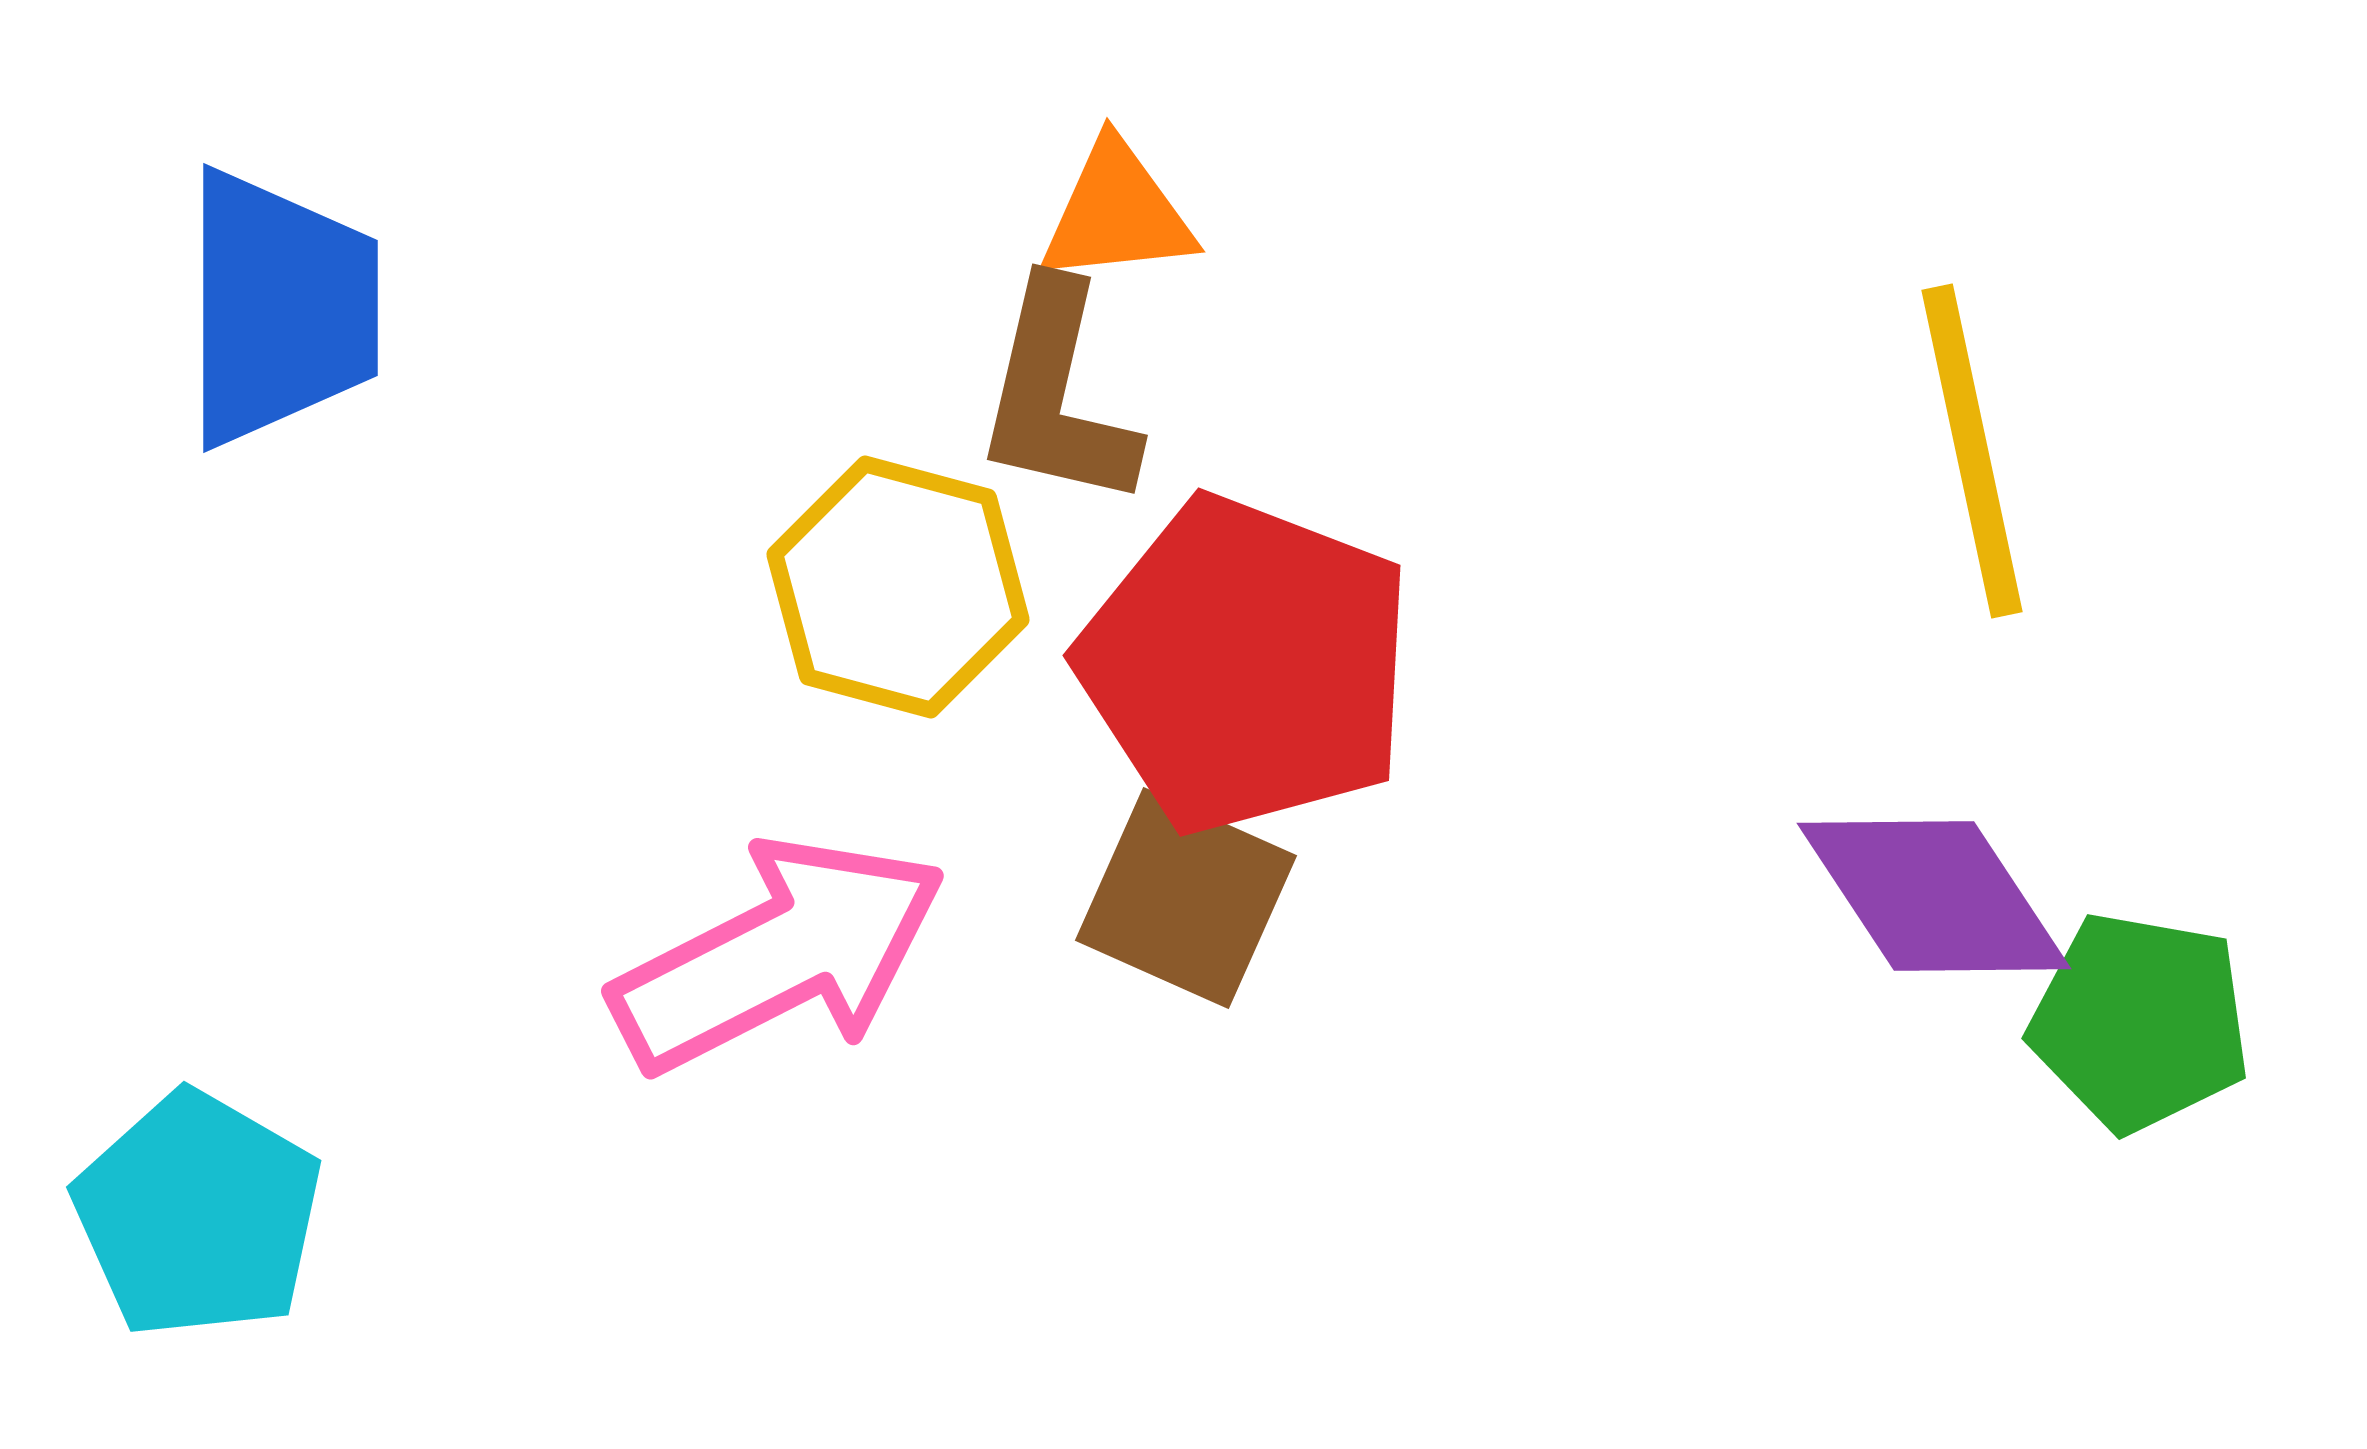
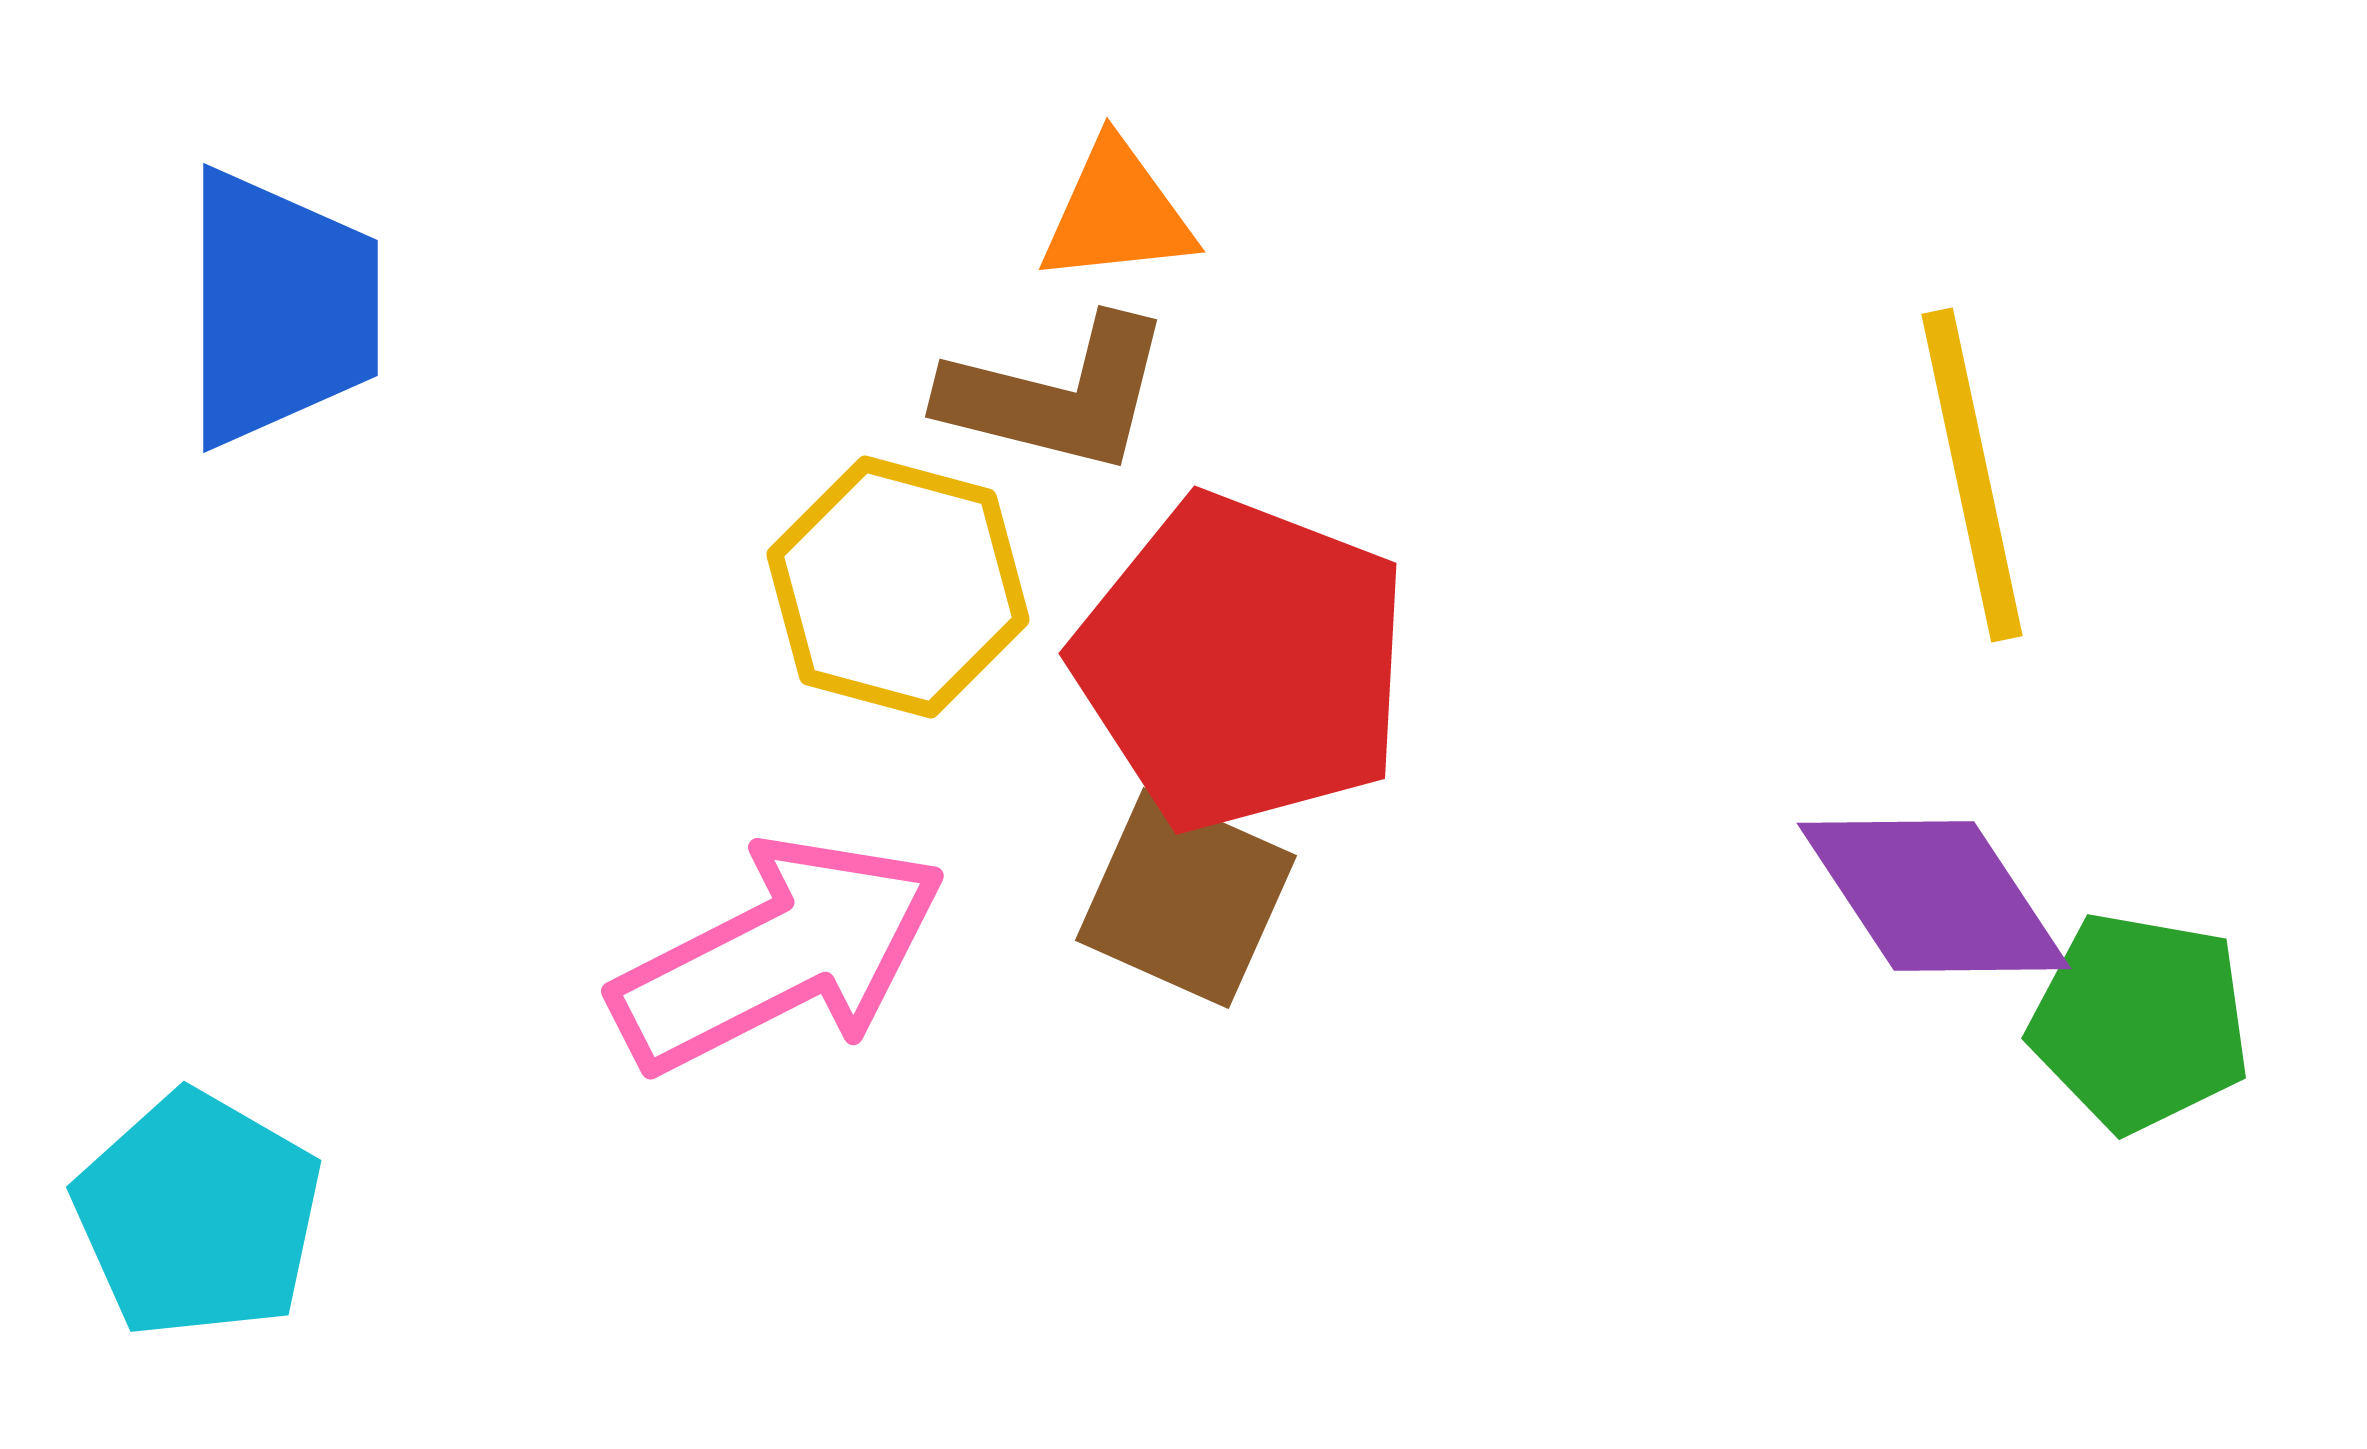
brown L-shape: rotated 89 degrees counterclockwise
yellow line: moved 24 px down
red pentagon: moved 4 px left, 2 px up
